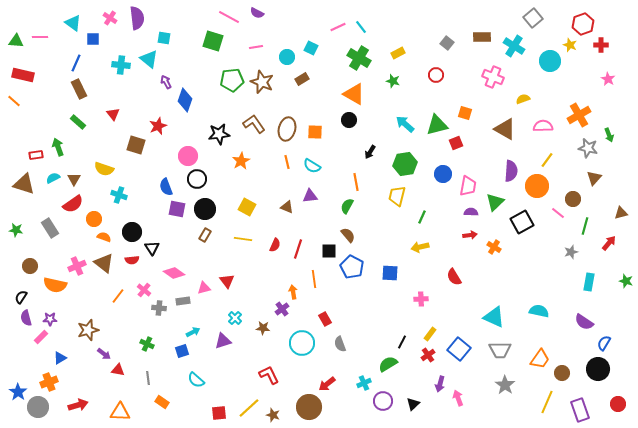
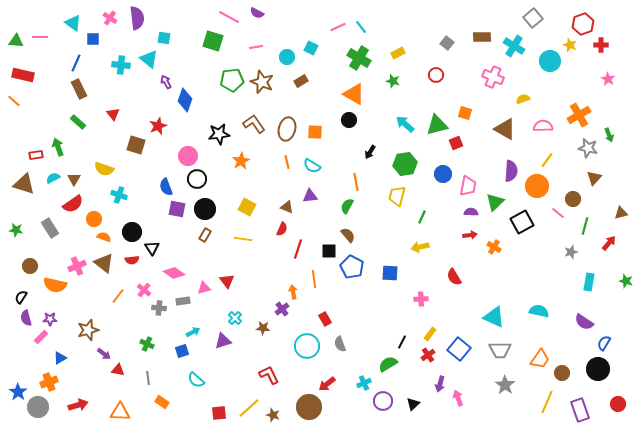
brown rectangle at (302, 79): moved 1 px left, 2 px down
red semicircle at (275, 245): moved 7 px right, 16 px up
cyan circle at (302, 343): moved 5 px right, 3 px down
